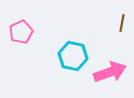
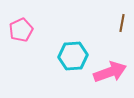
pink pentagon: moved 2 px up
cyan hexagon: rotated 16 degrees counterclockwise
